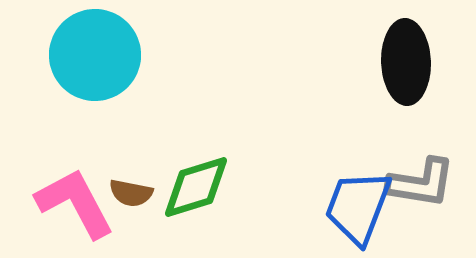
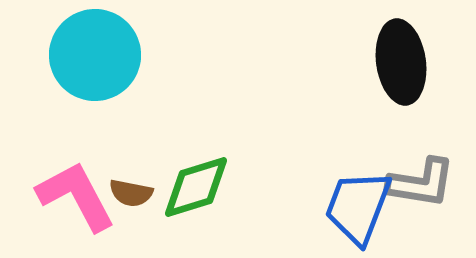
black ellipse: moved 5 px left; rotated 6 degrees counterclockwise
pink L-shape: moved 1 px right, 7 px up
